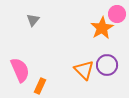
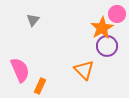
purple circle: moved 19 px up
